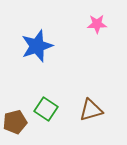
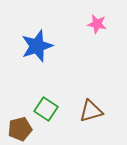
pink star: rotated 12 degrees clockwise
brown triangle: moved 1 px down
brown pentagon: moved 5 px right, 7 px down
